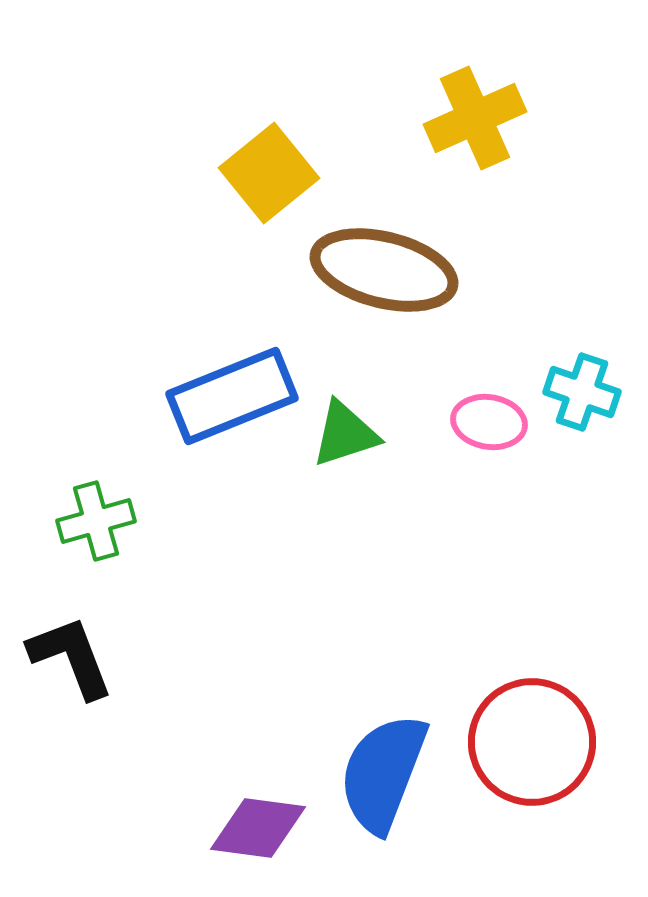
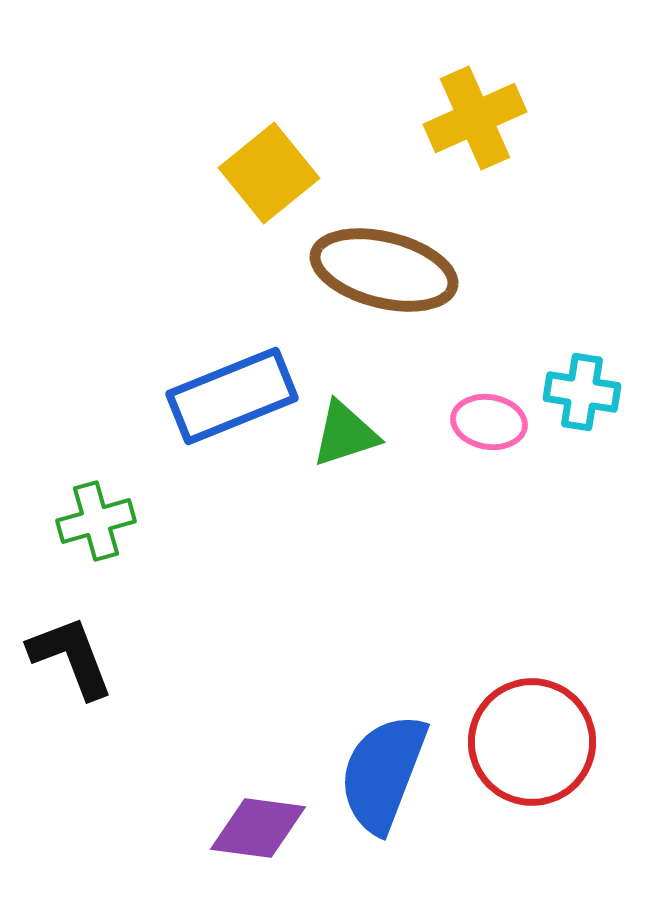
cyan cross: rotated 10 degrees counterclockwise
